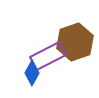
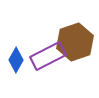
blue diamond: moved 16 px left, 13 px up
